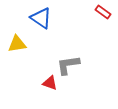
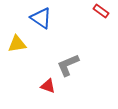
red rectangle: moved 2 px left, 1 px up
gray L-shape: rotated 15 degrees counterclockwise
red triangle: moved 2 px left, 3 px down
